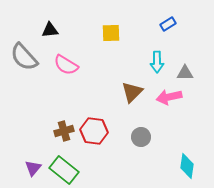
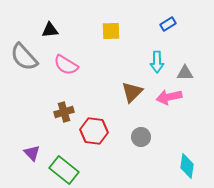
yellow square: moved 2 px up
brown cross: moved 19 px up
purple triangle: moved 1 px left, 15 px up; rotated 24 degrees counterclockwise
